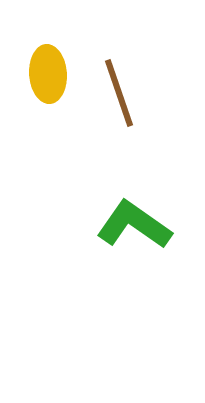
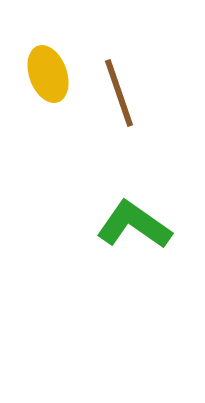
yellow ellipse: rotated 16 degrees counterclockwise
